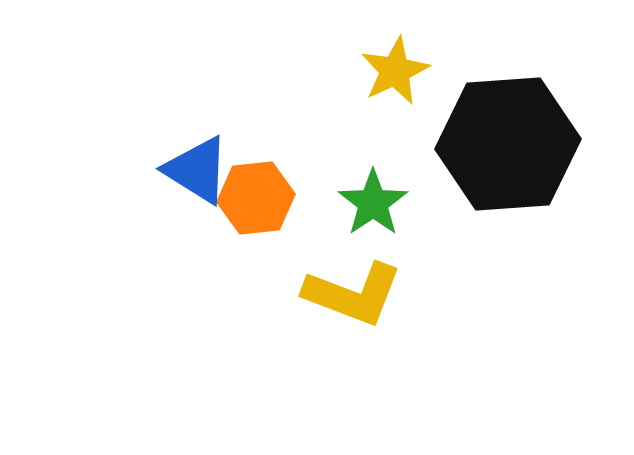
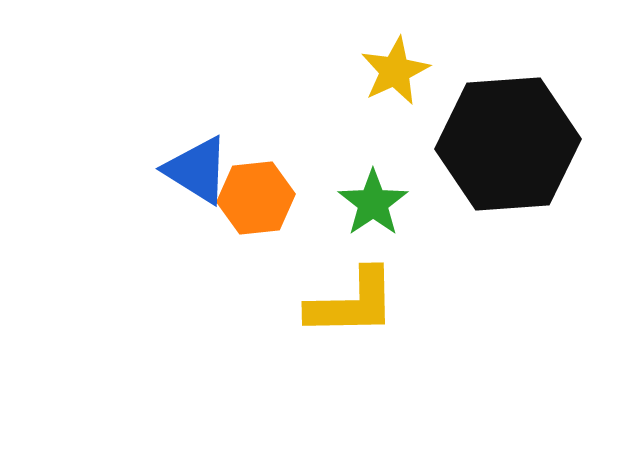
yellow L-shape: moved 1 px left, 9 px down; rotated 22 degrees counterclockwise
